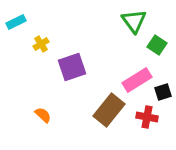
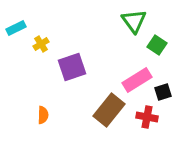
cyan rectangle: moved 6 px down
orange semicircle: rotated 48 degrees clockwise
